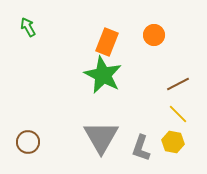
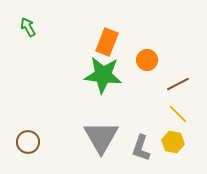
orange circle: moved 7 px left, 25 px down
green star: rotated 21 degrees counterclockwise
